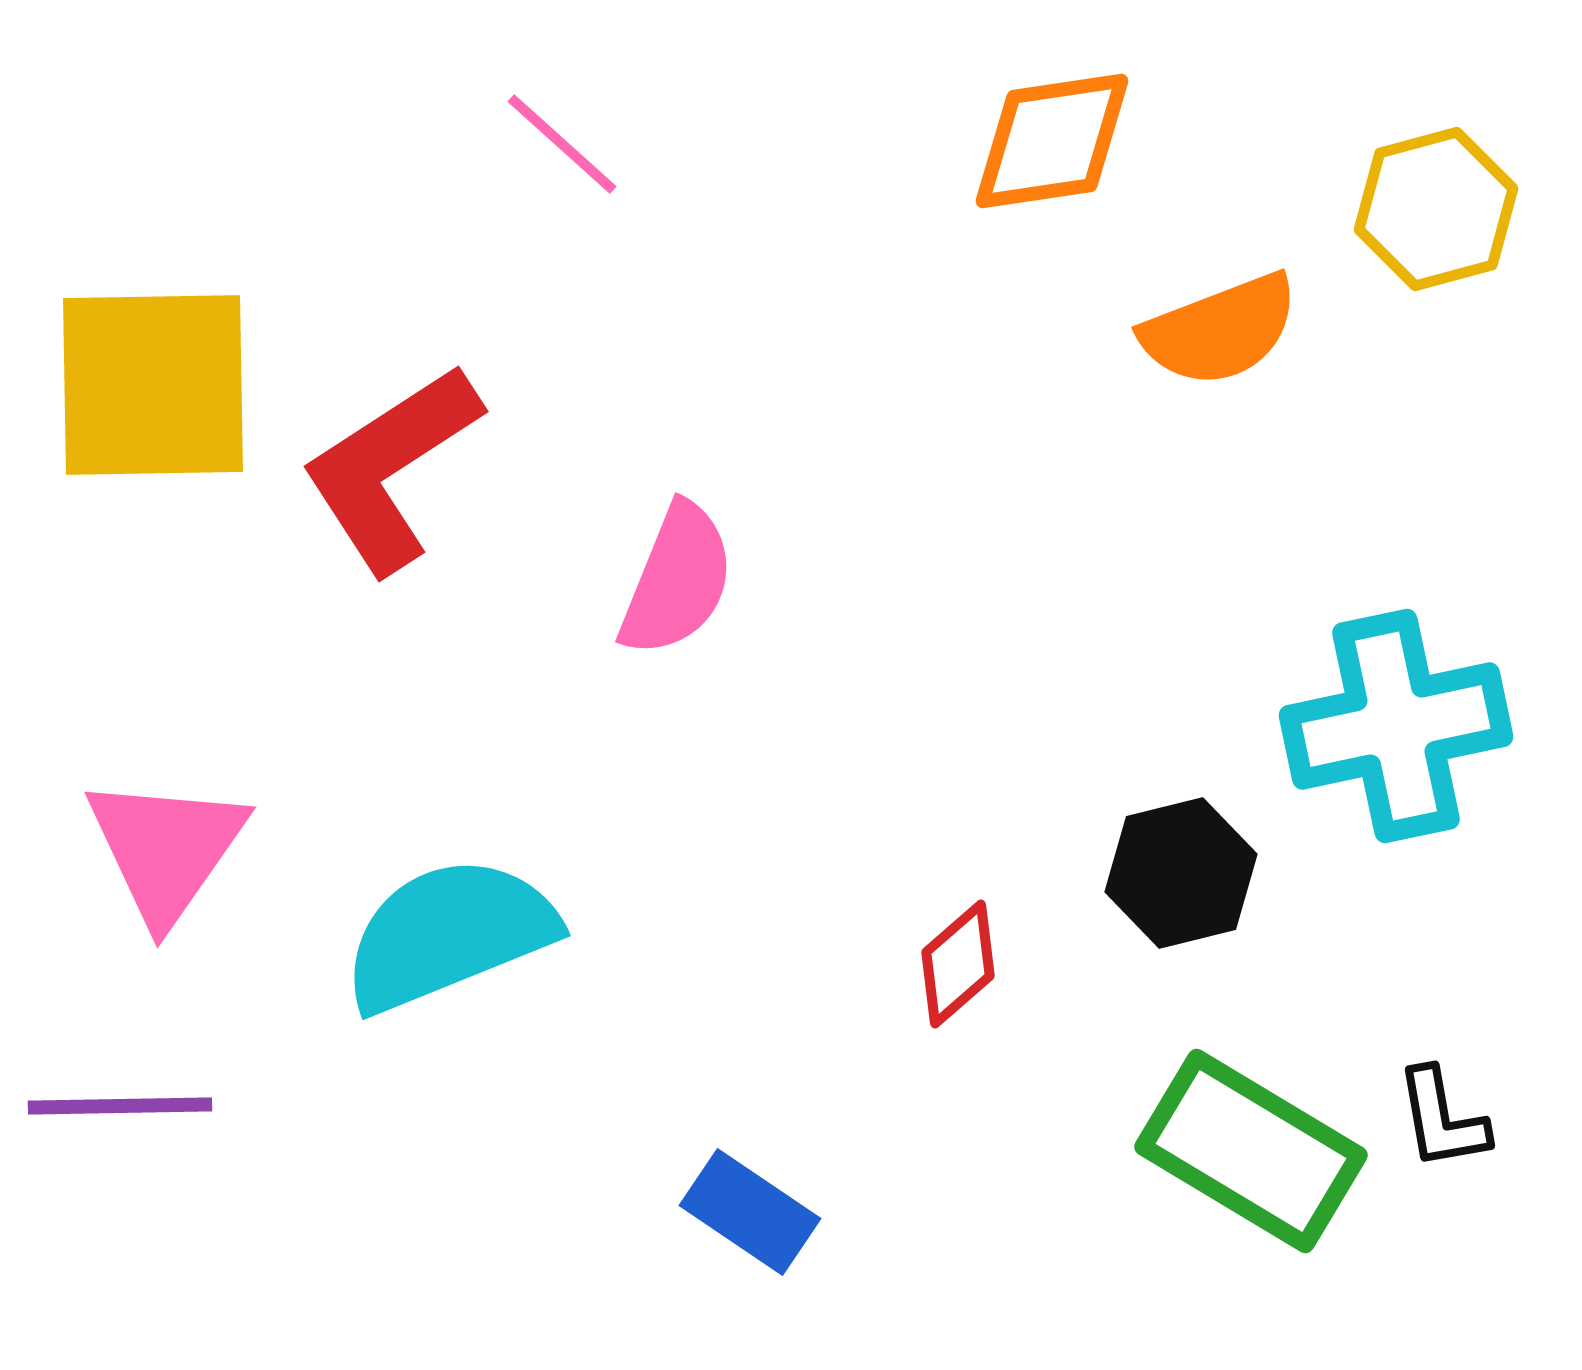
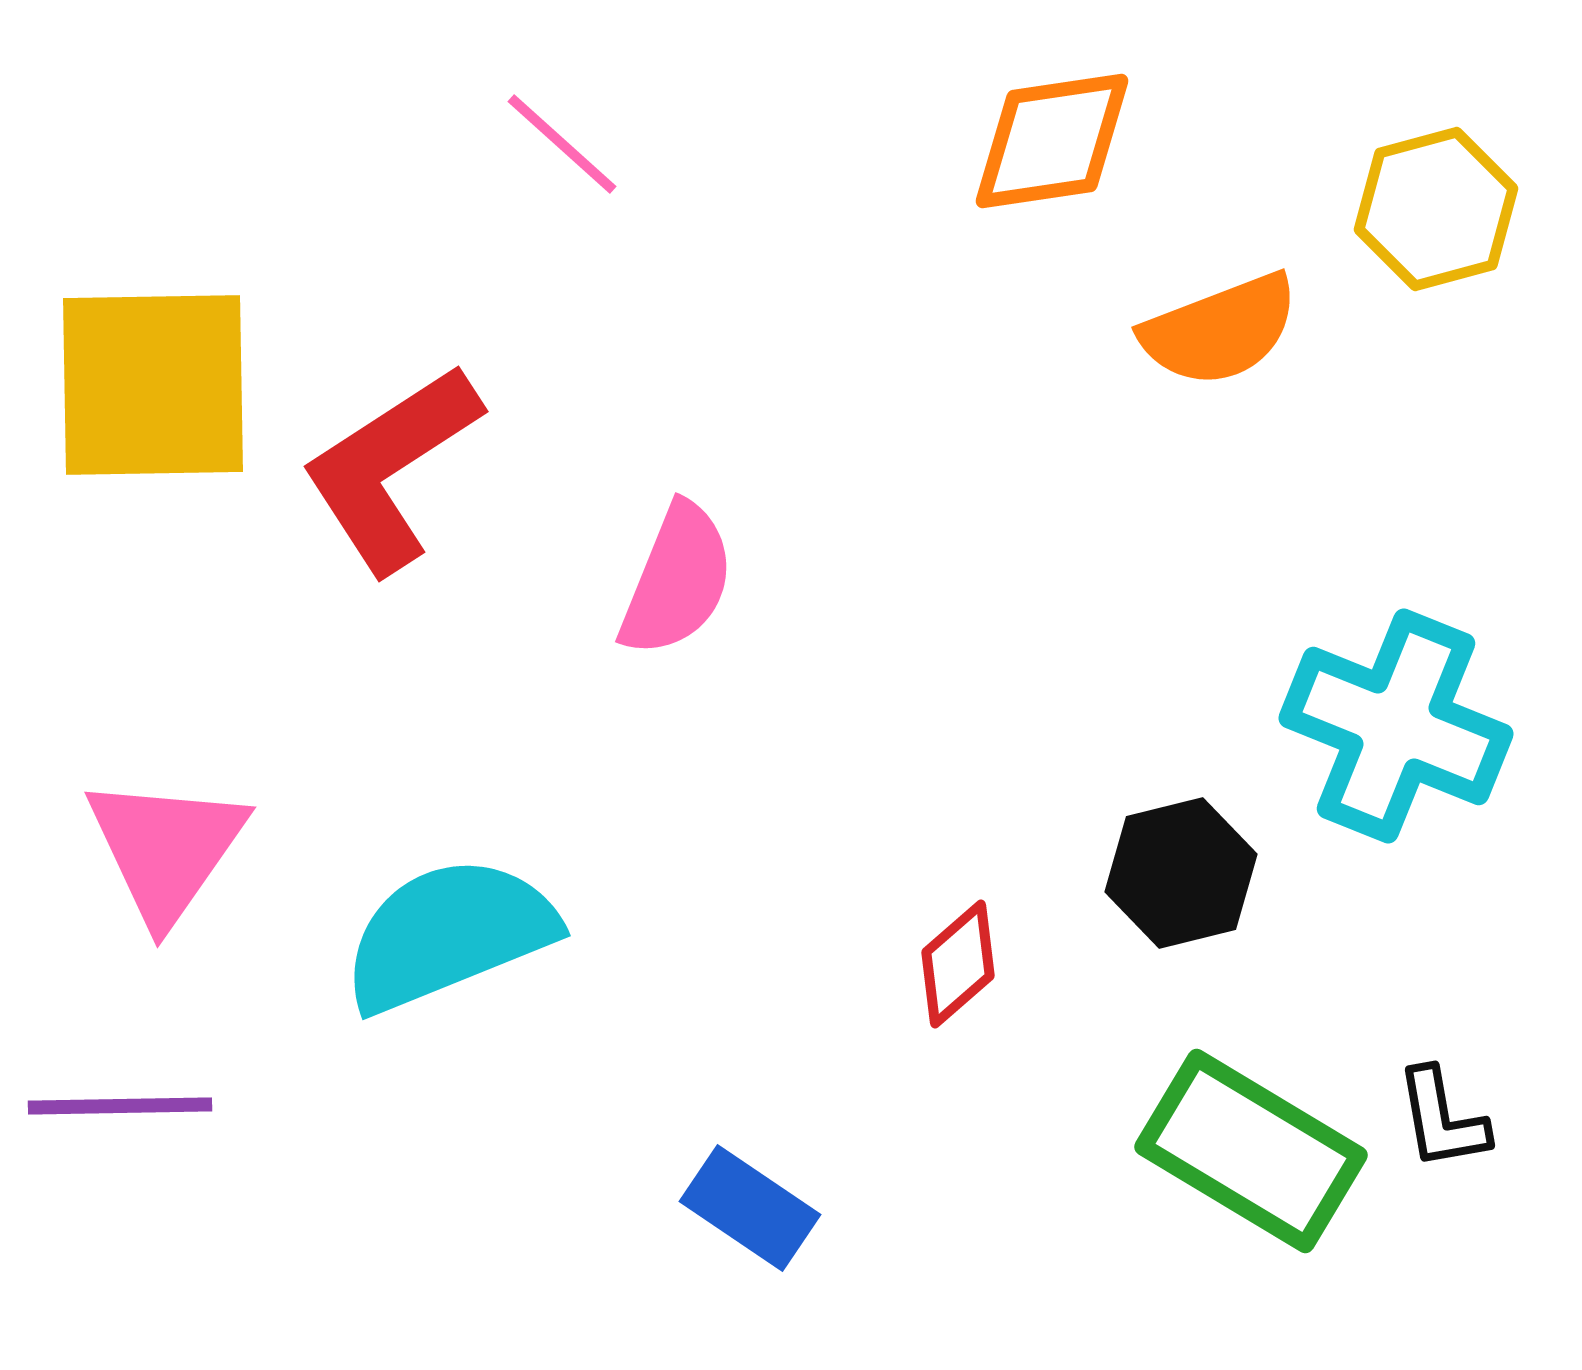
cyan cross: rotated 34 degrees clockwise
blue rectangle: moved 4 px up
